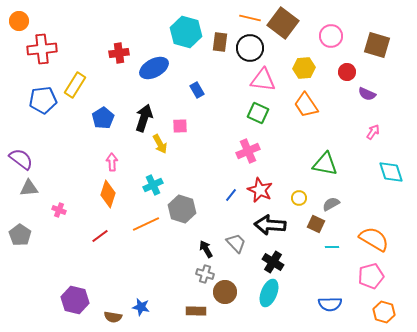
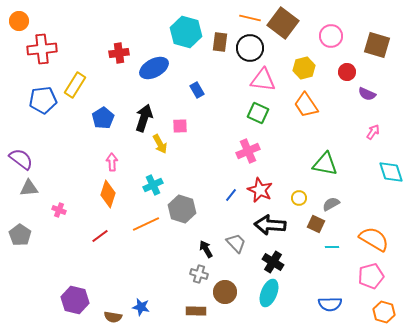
yellow hexagon at (304, 68): rotated 10 degrees counterclockwise
gray cross at (205, 274): moved 6 px left
